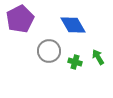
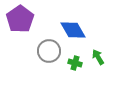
purple pentagon: rotated 8 degrees counterclockwise
blue diamond: moved 5 px down
green cross: moved 1 px down
